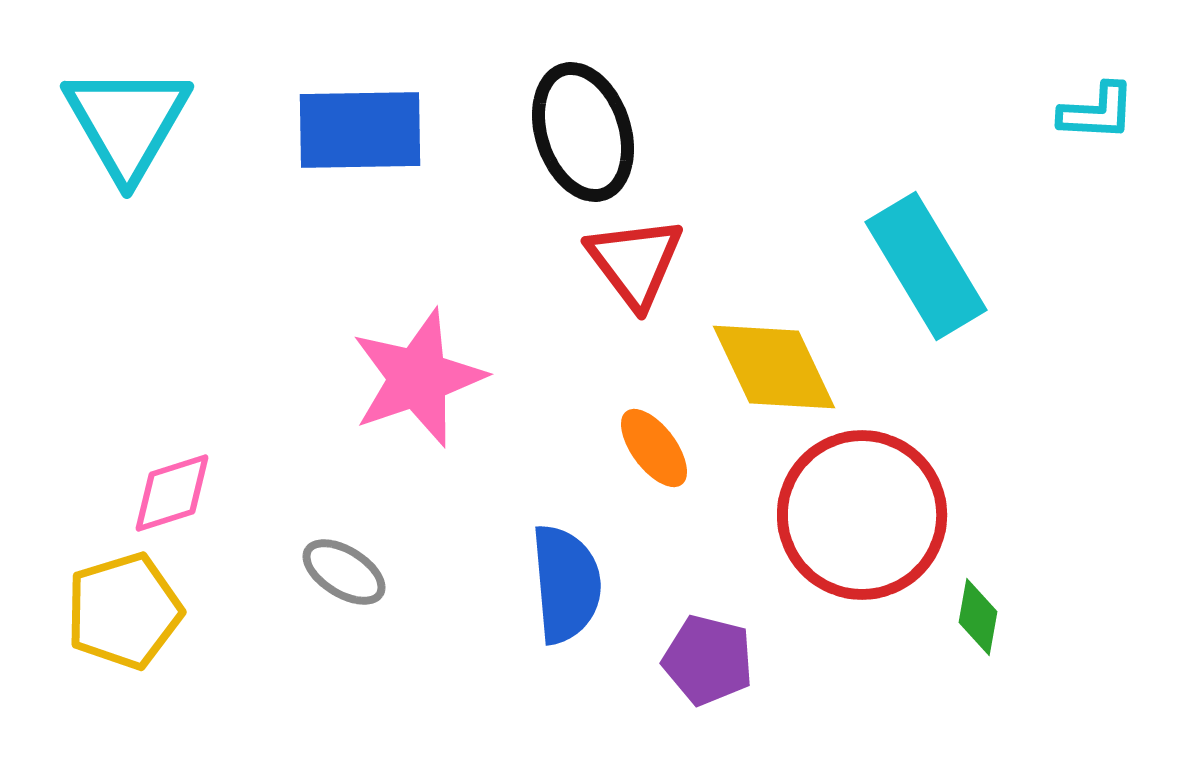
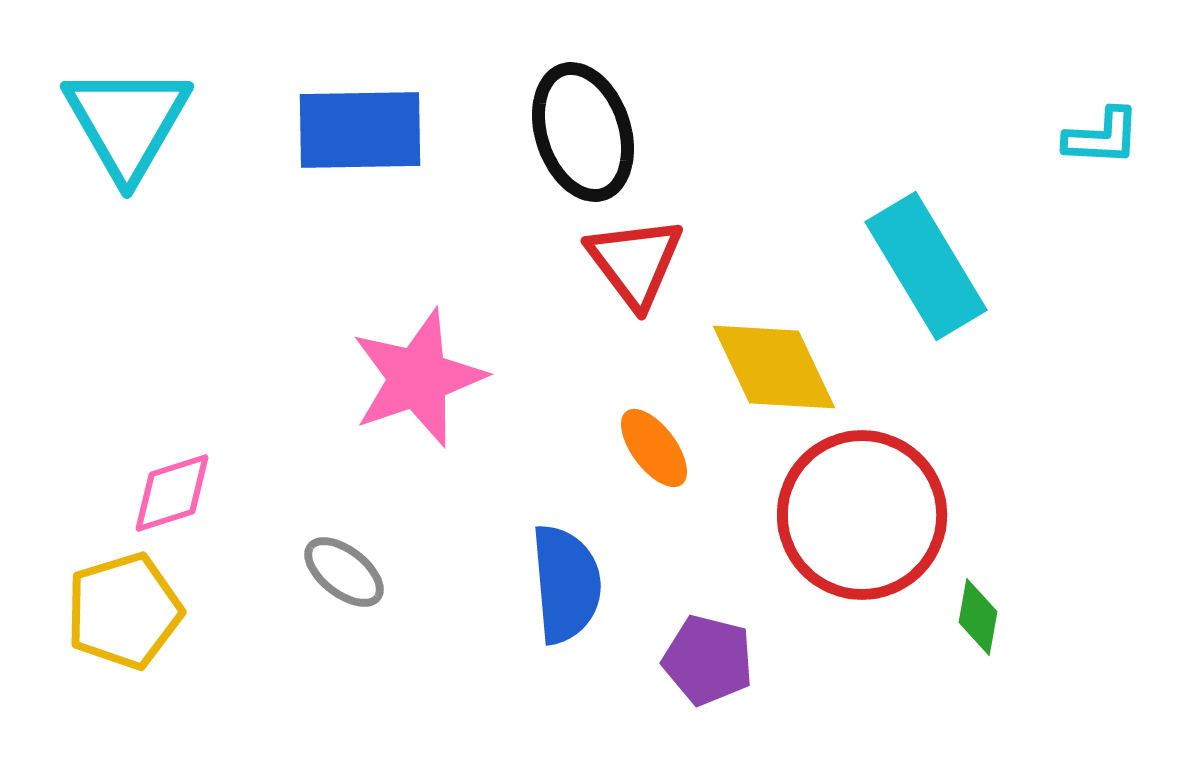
cyan L-shape: moved 5 px right, 25 px down
gray ellipse: rotated 6 degrees clockwise
